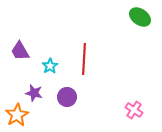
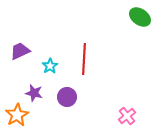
purple trapezoid: rotated 95 degrees clockwise
pink cross: moved 7 px left, 6 px down; rotated 18 degrees clockwise
